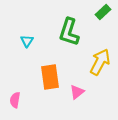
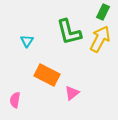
green rectangle: rotated 21 degrees counterclockwise
green L-shape: rotated 32 degrees counterclockwise
yellow arrow: moved 23 px up
orange rectangle: moved 3 px left, 2 px up; rotated 55 degrees counterclockwise
pink triangle: moved 5 px left, 1 px down
